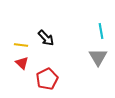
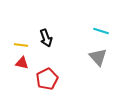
cyan line: rotated 63 degrees counterclockwise
black arrow: rotated 24 degrees clockwise
gray triangle: rotated 12 degrees counterclockwise
red triangle: rotated 32 degrees counterclockwise
